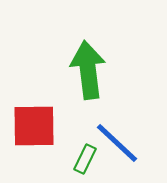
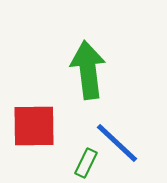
green rectangle: moved 1 px right, 4 px down
